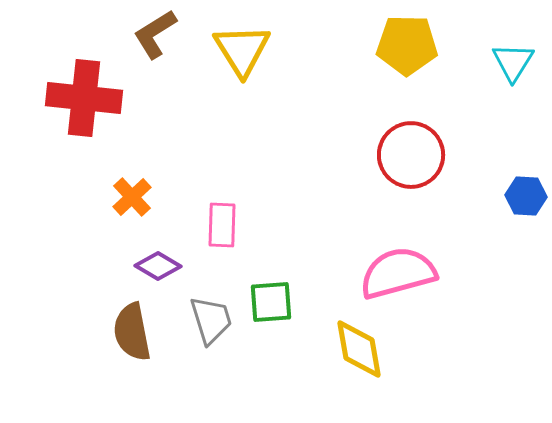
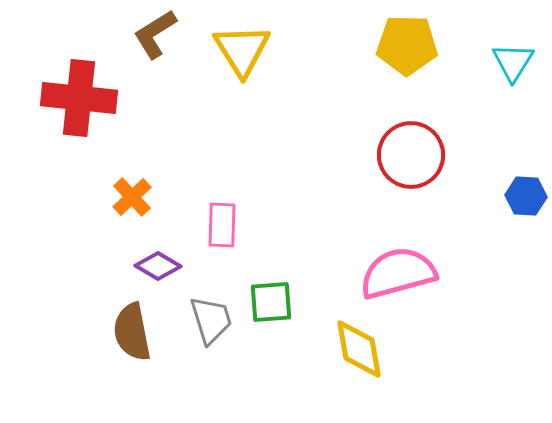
red cross: moved 5 px left
